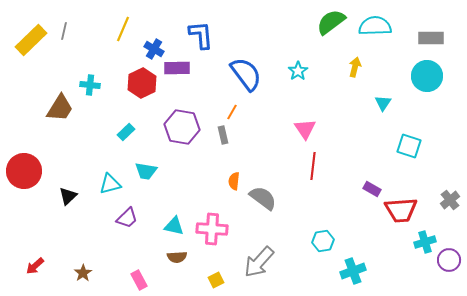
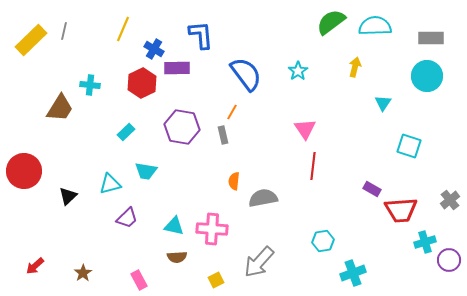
gray semicircle at (263, 198): rotated 48 degrees counterclockwise
cyan cross at (353, 271): moved 2 px down
